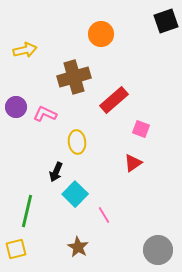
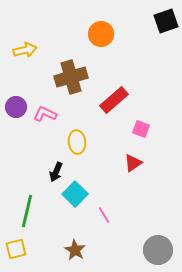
brown cross: moved 3 px left
brown star: moved 3 px left, 3 px down
